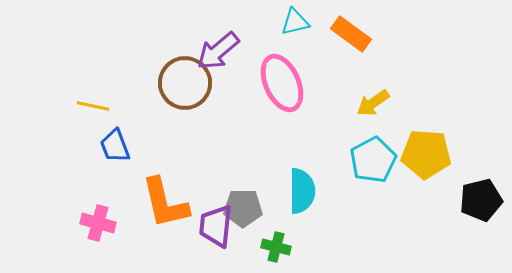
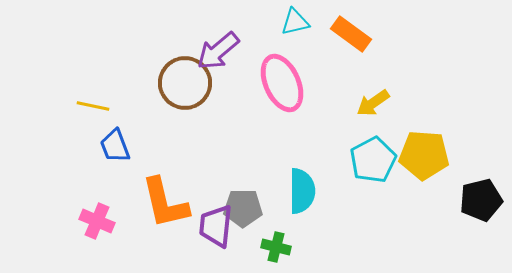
yellow pentagon: moved 2 px left, 1 px down
pink cross: moved 1 px left, 2 px up; rotated 8 degrees clockwise
